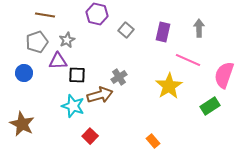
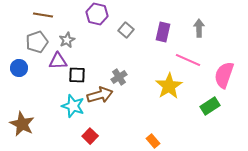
brown line: moved 2 px left
blue circle: moved 5 px left, 5 px up
